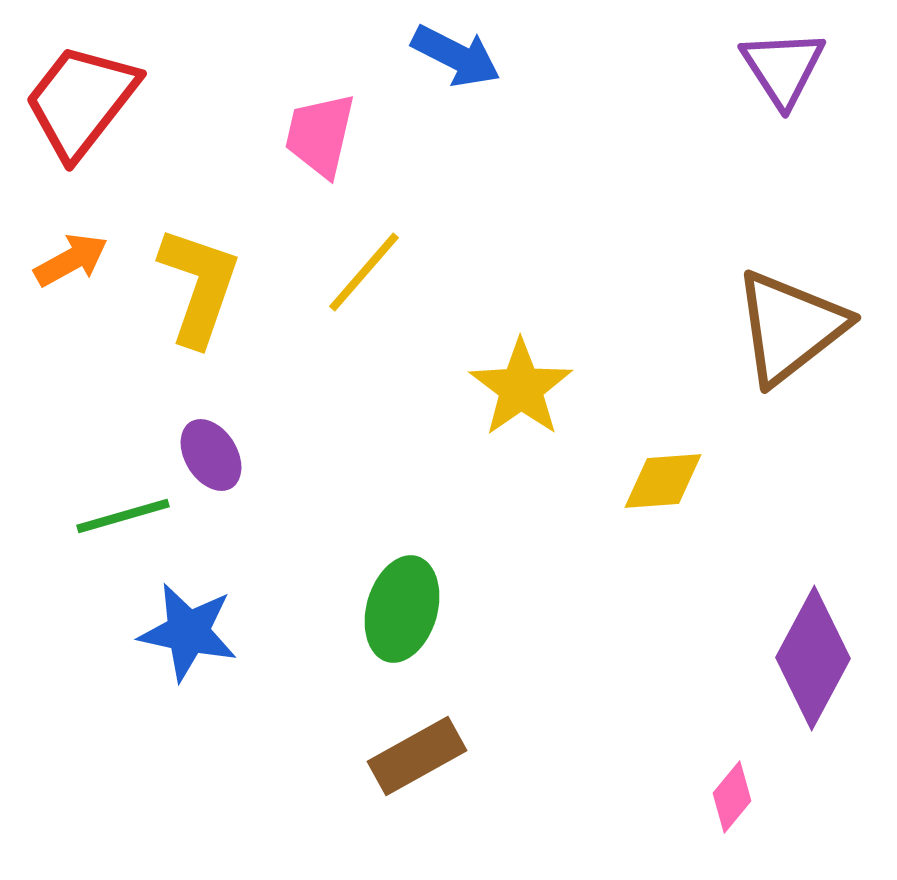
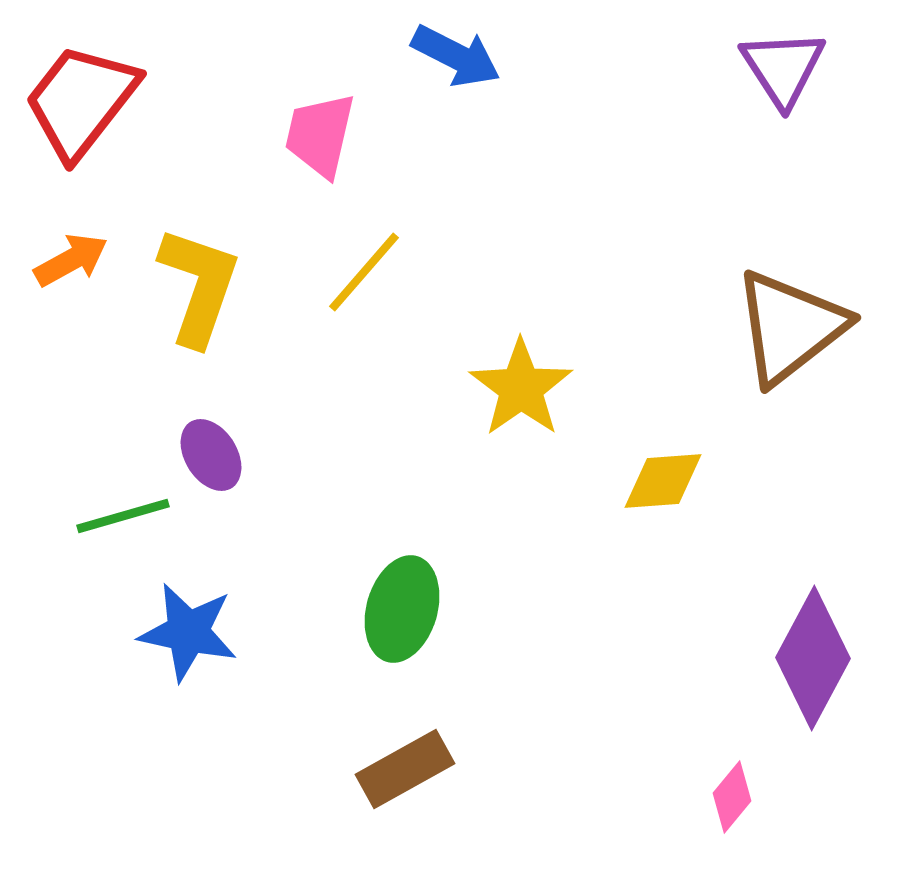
brown rectangle: moved 12 px left, 13 px down
